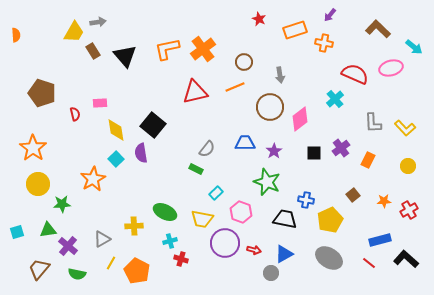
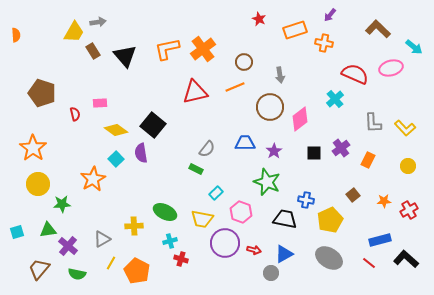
yellow diamond at (116, 130): rotated 45 degrees counterclockwise
